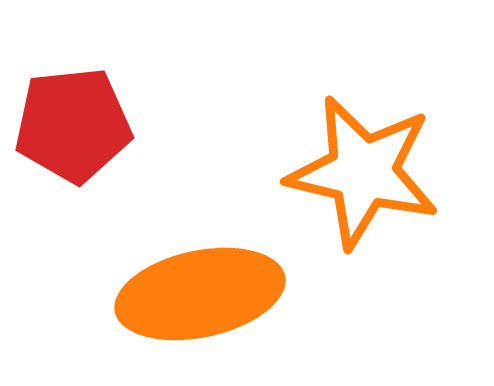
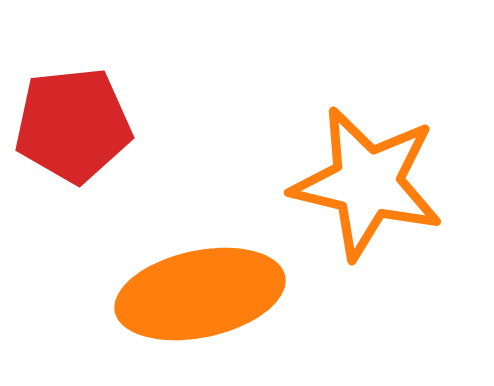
orange star: moved 4 px right, 11 px down
